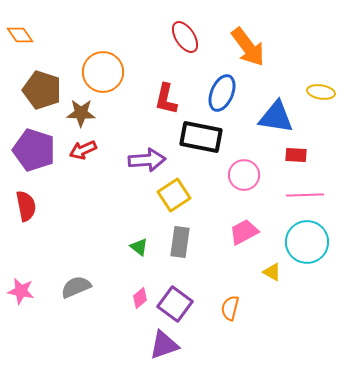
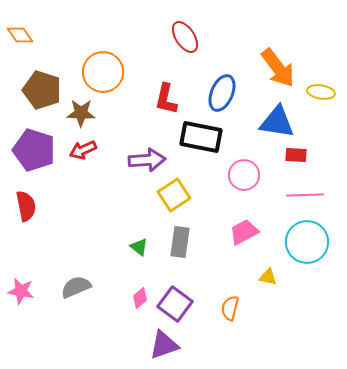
orange arrow: moved 30 px right, 21 px down
blue triangle: moved 1 px right, 5 px down
yellow triangle: moved 4 px left, 5 px down; rotated 18 degrees counterclockwise
